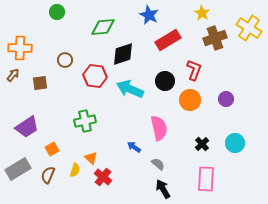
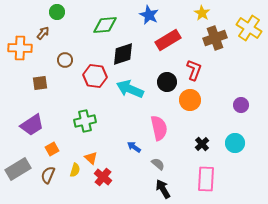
green diamond: moved 2 px right, 2 px up
brown arrow: moved 30 px right, 42 px up
black circle: moved 2 px right, 1 px down
purple circle: moved 15 px right, 6 px down
purple trapezoid: moved 5 px right, 2 px up
